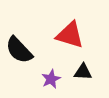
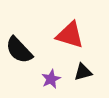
black triangle: rotated 18 degrees counterclockwise
